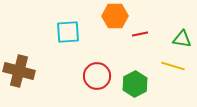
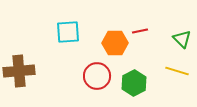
orange hexagon: moved 27 px down
red line: moved 3 px up
green triangle: rotated 36 degrees clockwise
yellow line: moved 4 px right, 5 px down
brown cross: rotated 20 degrees counterclockwise
green hexagon: moved 1 px left, 1 px up
